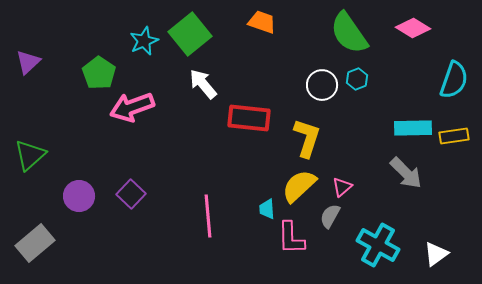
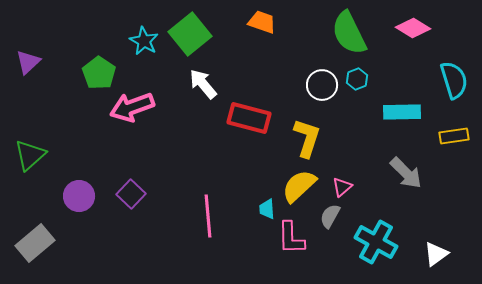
green semicircle: rotated 9 degrees clockwise
cyan star: rotated 20 degrees counterclockwise
cyan semicircle: rotated 36 degrees counterclockwise
red rectangle: rotated 9 degrees clockwise
cyan rectangle: moved 11 px left, 16 px up
cyan cross: moved 2 px left, 3 px up
